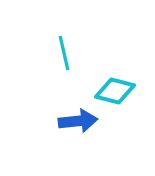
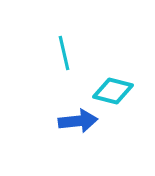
cyan diamond: moved 2 px left
